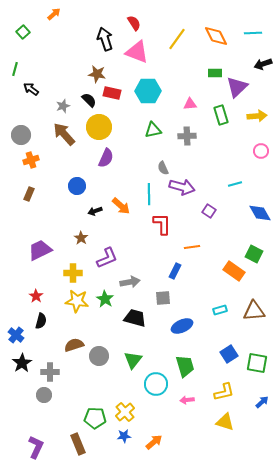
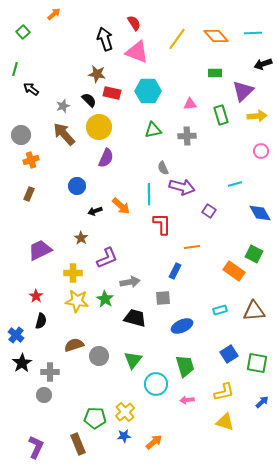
orange diamond at (216, 36): rotated 15 degrees counterclockwise
purple triangle at (237, 87): moved 6 px right, 4 px down
